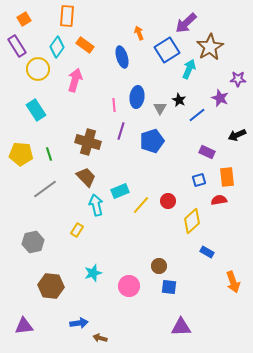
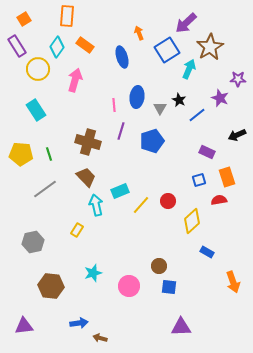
orange rectangle at (227, 177): rotated 12 degrees counterclockwise
